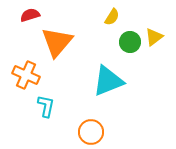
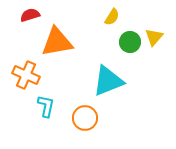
yellow triangle: rotated 12 degrees counterclockwise
orange triangle: rotated 40 degrees clockwise
orange circle: moved 6 px left, 14 px up
